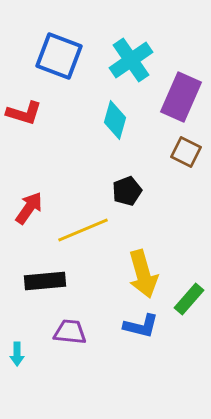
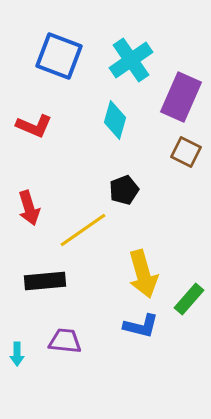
red L-shape: moved 10 px right, 13 px down; rotated 6 degrees clockwise
black pentagon: moved 3 px left, 1 px up
red arrow: rotated 128 degrees clockwise
yellow line: rotated 12 degrees counterclockwise
purple trapezoid: moved 5 px left, 9 px down
